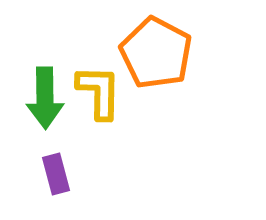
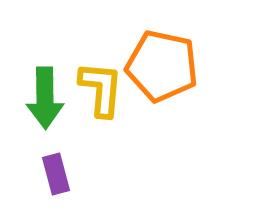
orange pentagon: moved 6 px right, 13 px down; rotated 16 degrees counterclockwise
yellow L-shape: moved 2 px right, 3 px up; rotated 4 degrees clockwise
